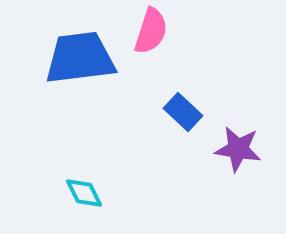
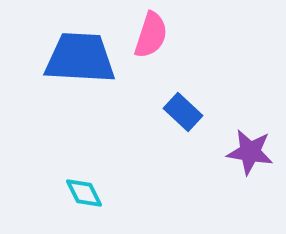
pink semicircle: moved 4 px down
blue trapezoid: rotated 10 degrees clockwise
purple star: moved 12 px right, 3 px down
